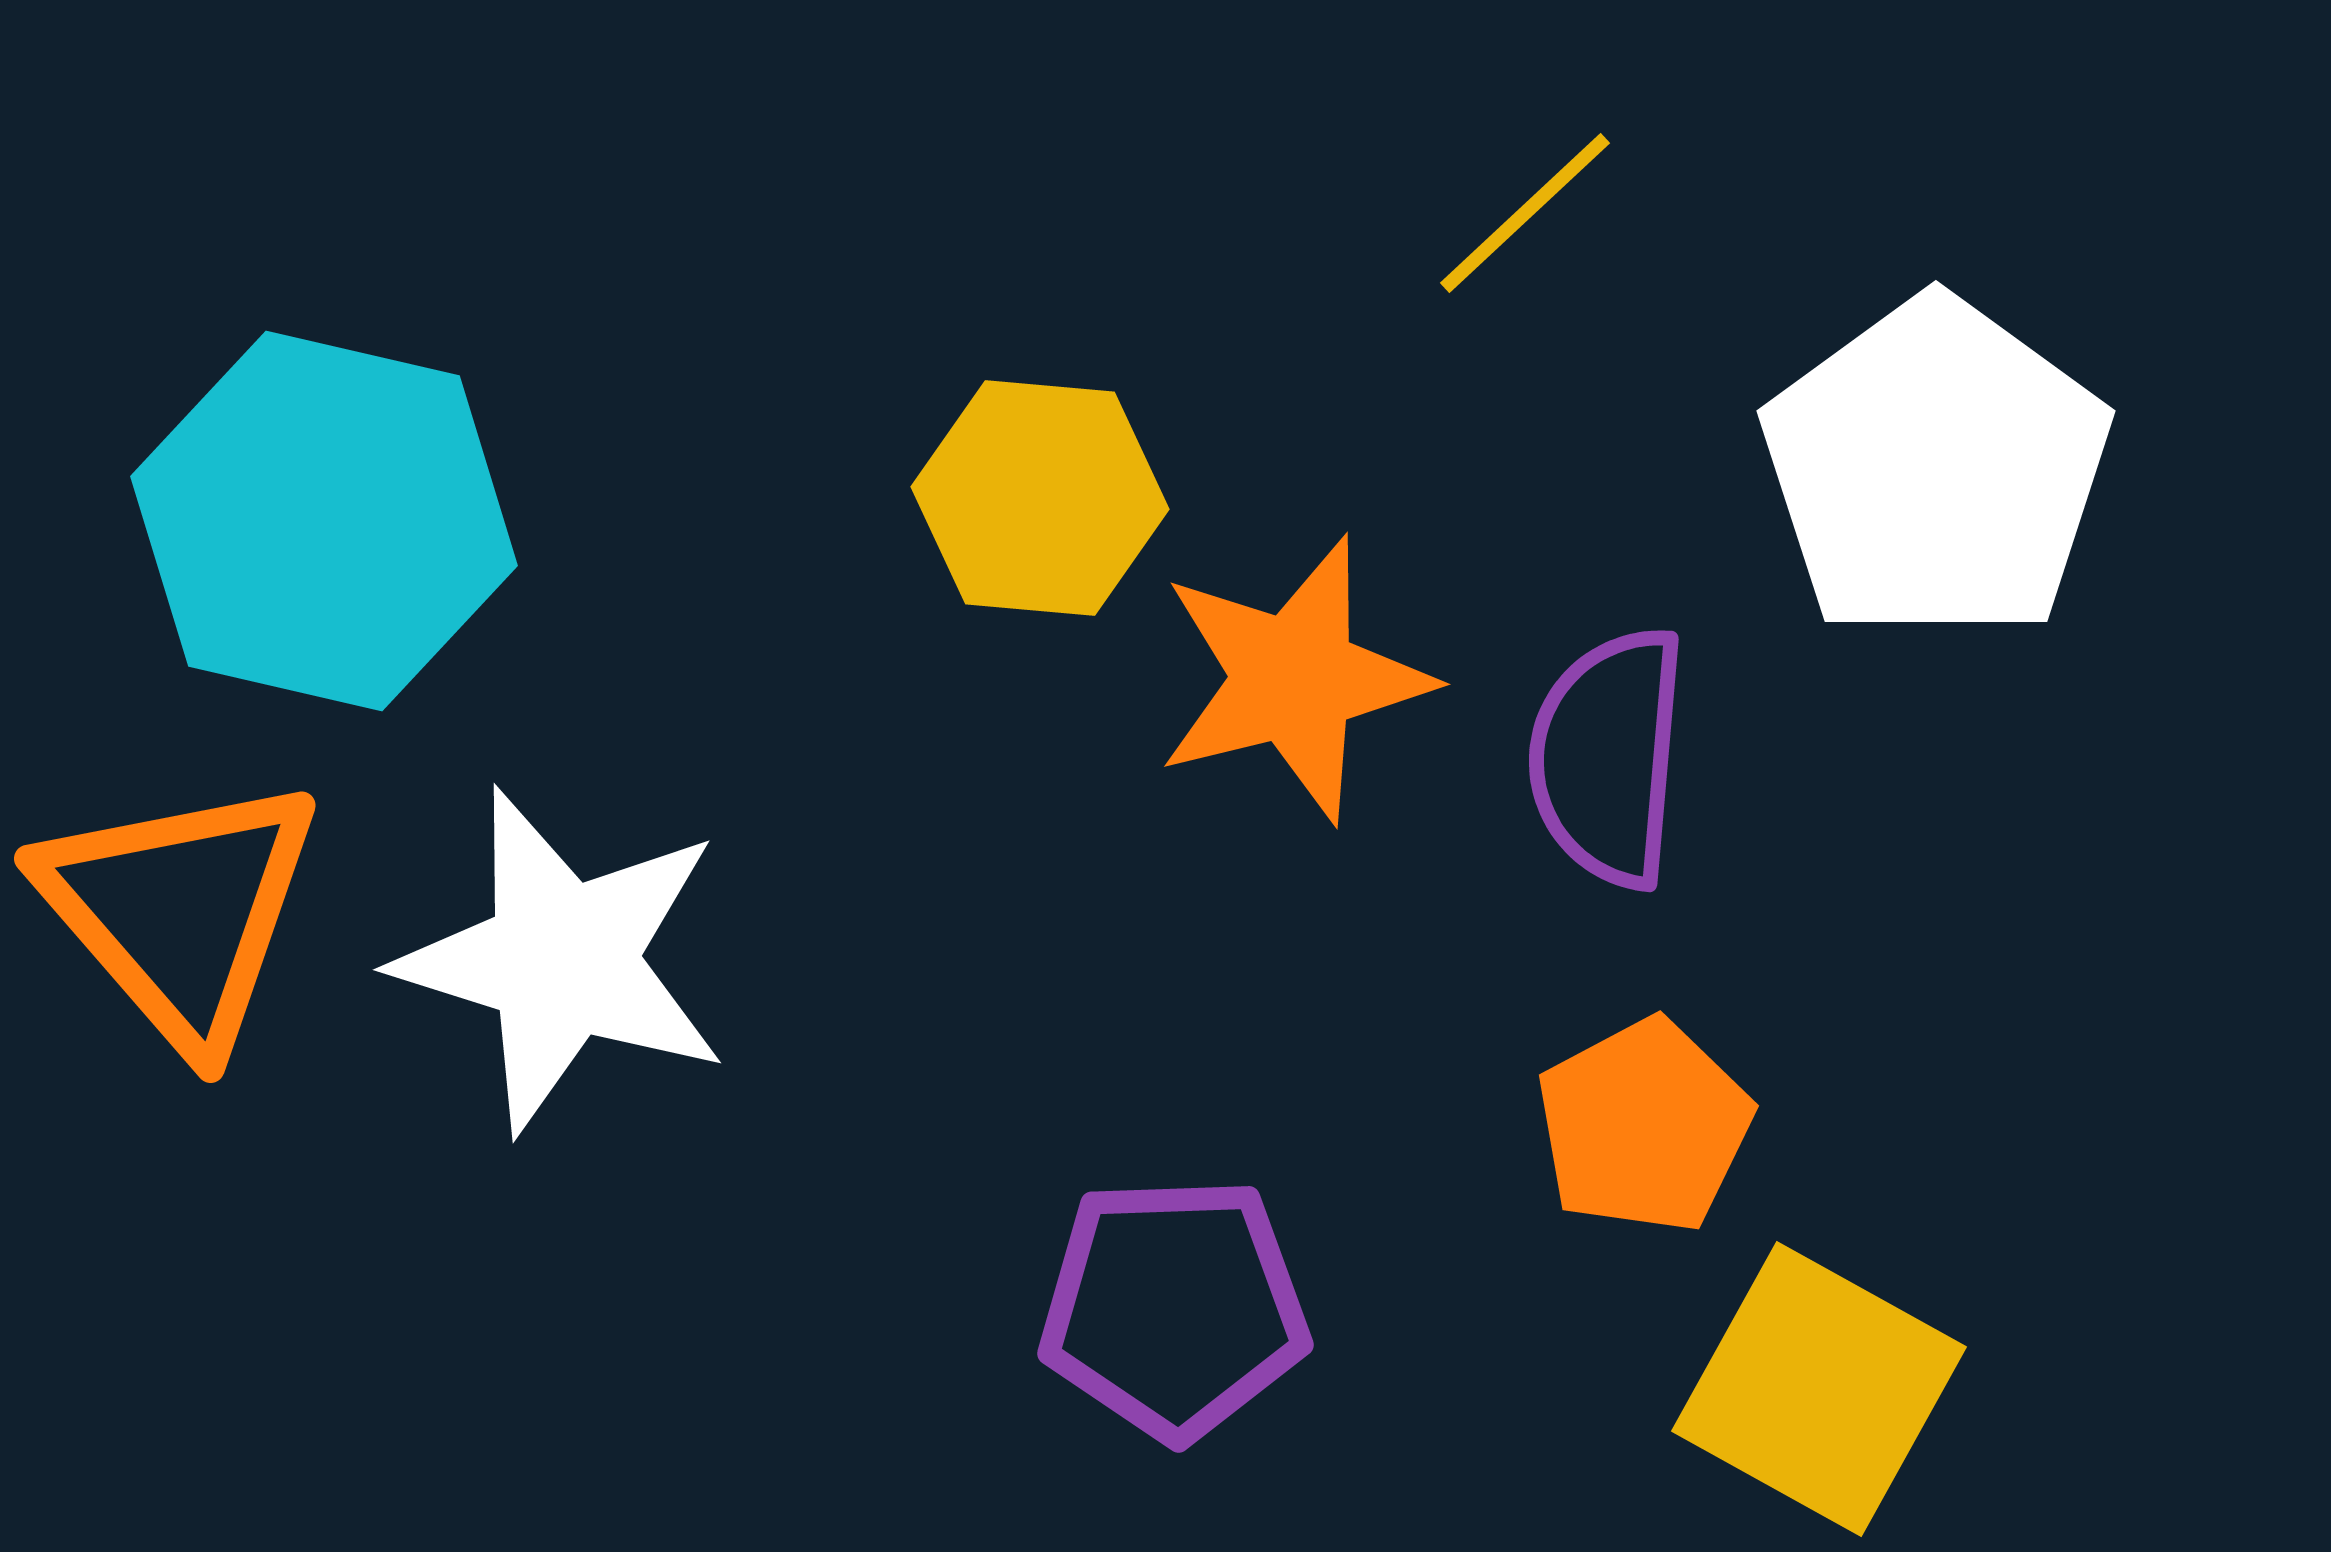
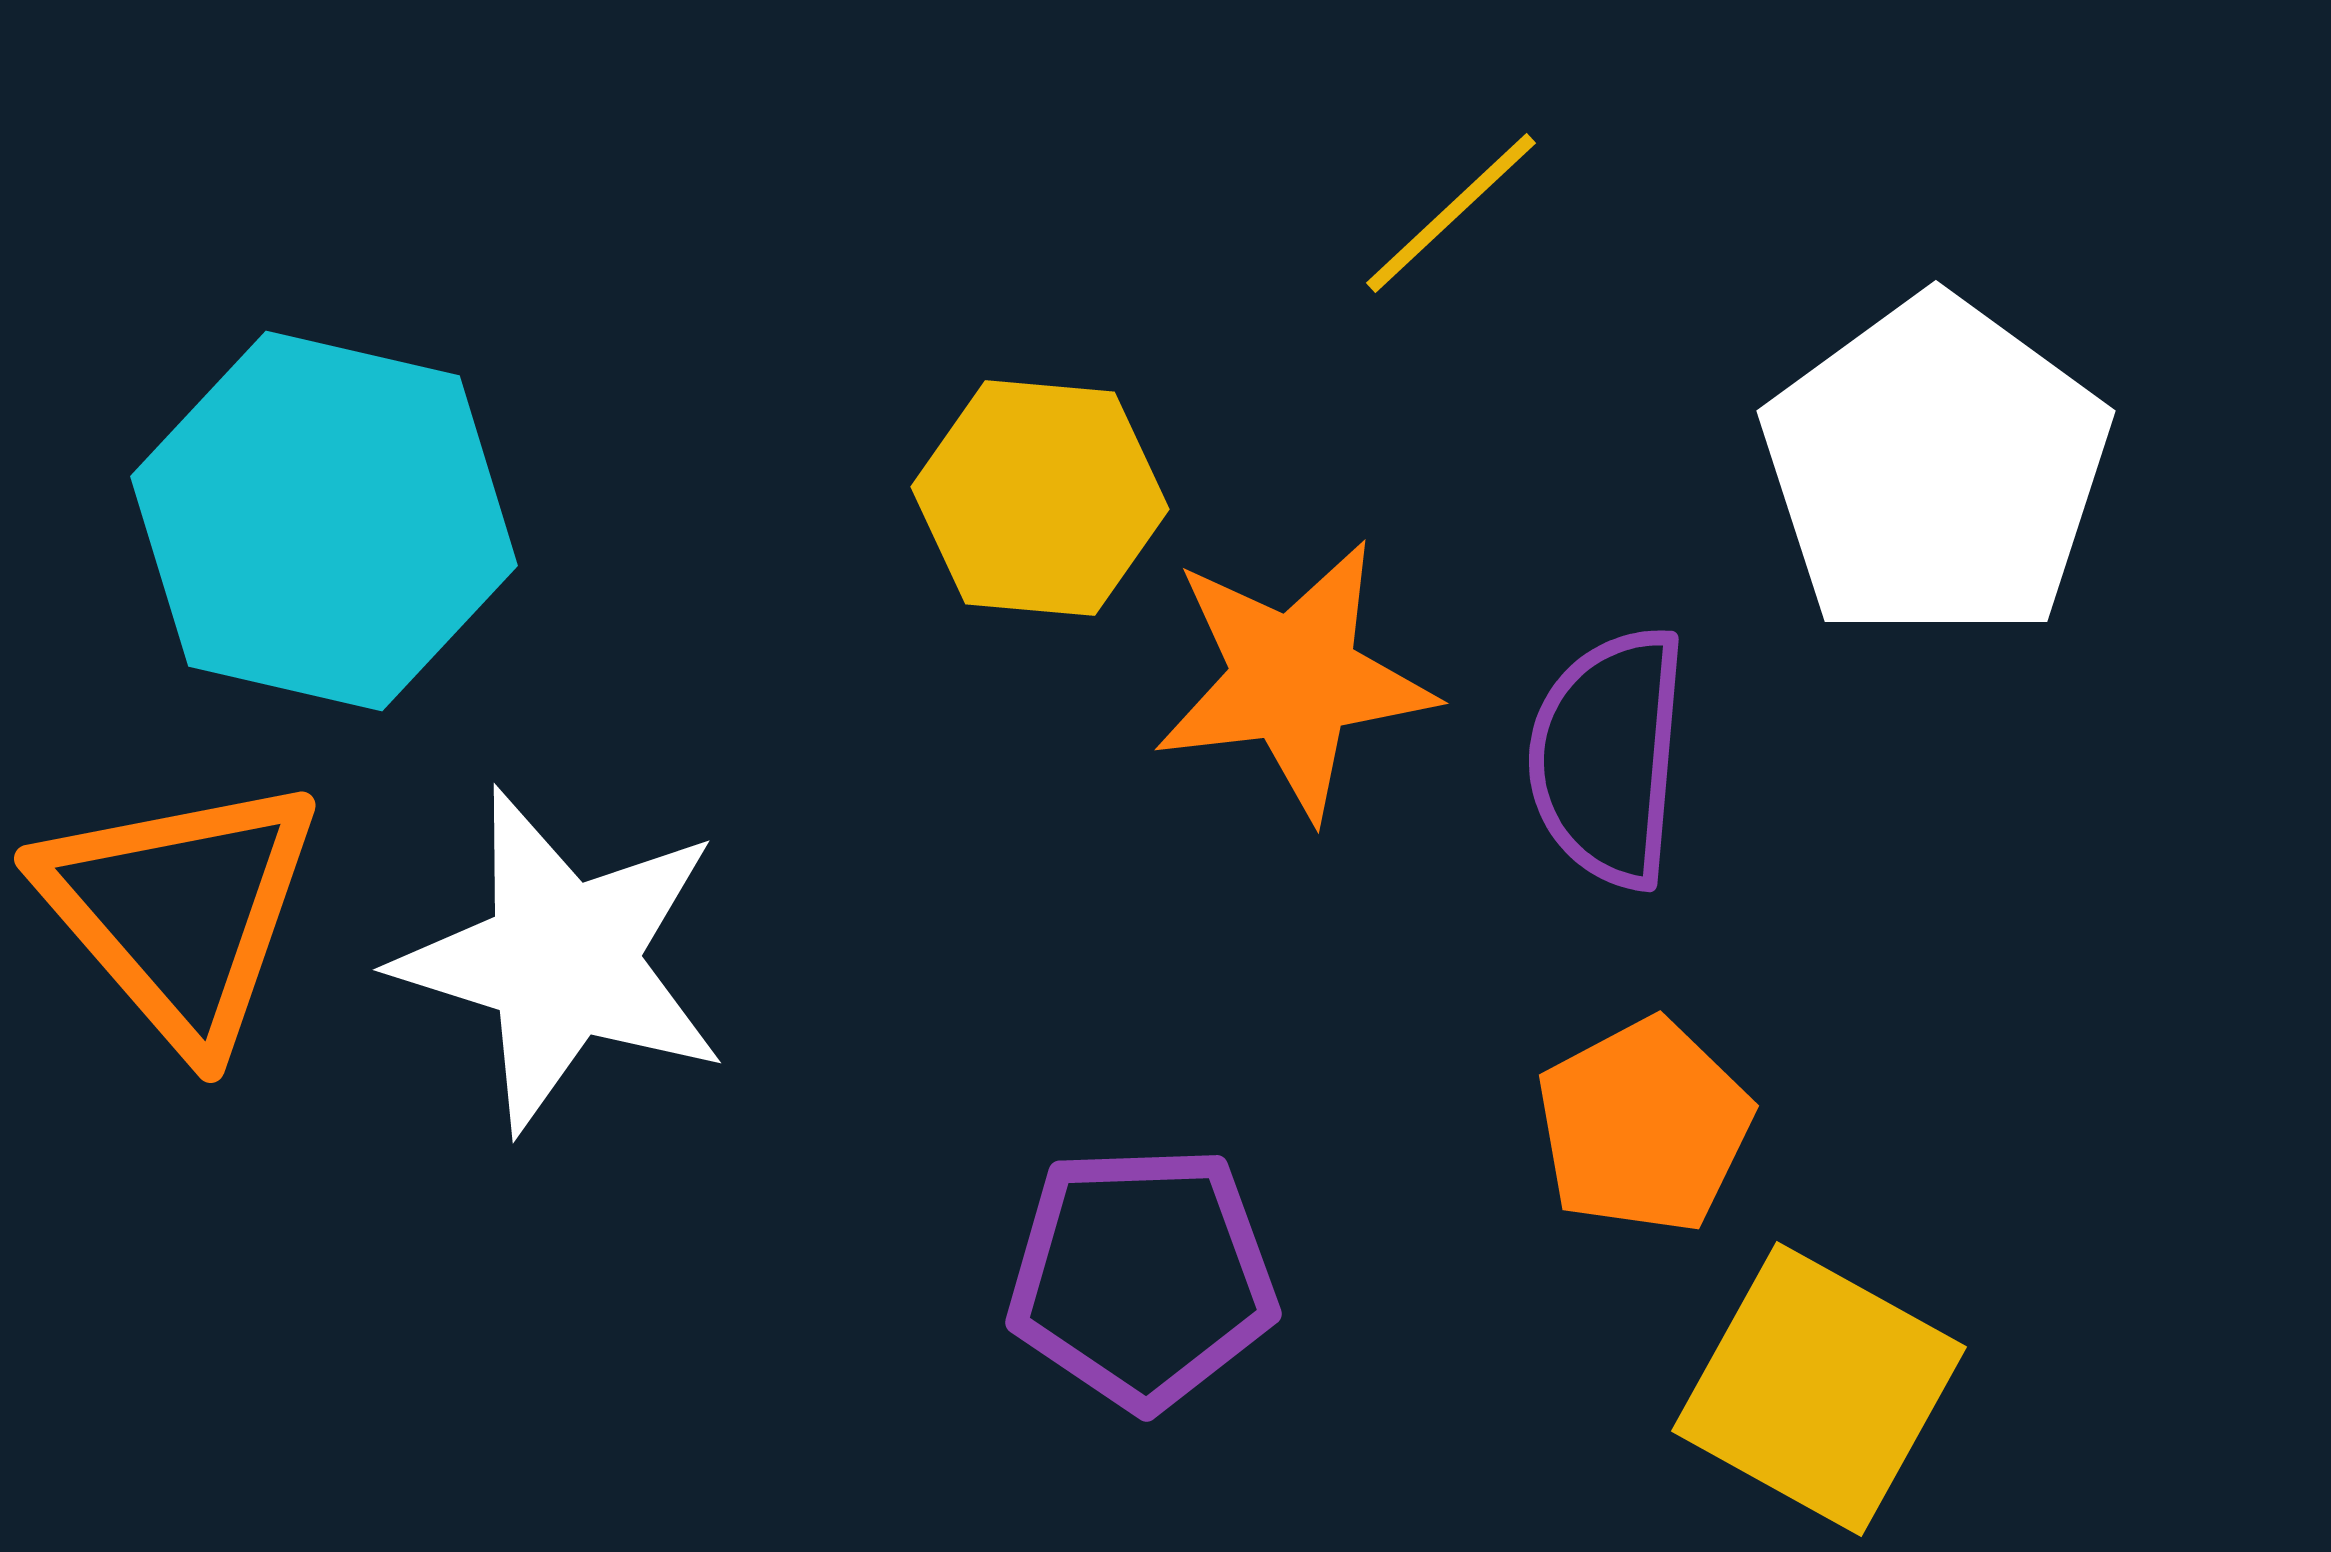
yellow line: moved 74 px left
orange star: rotated 7 degrees clockwise
purple pentagon: moved 32 px left, 31 px up
